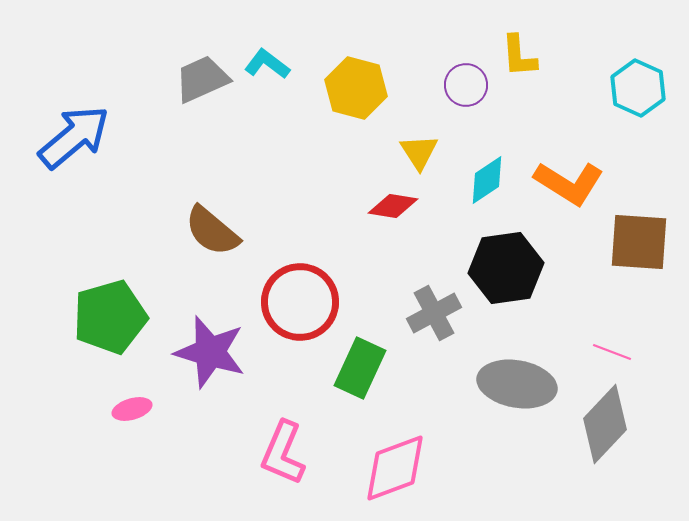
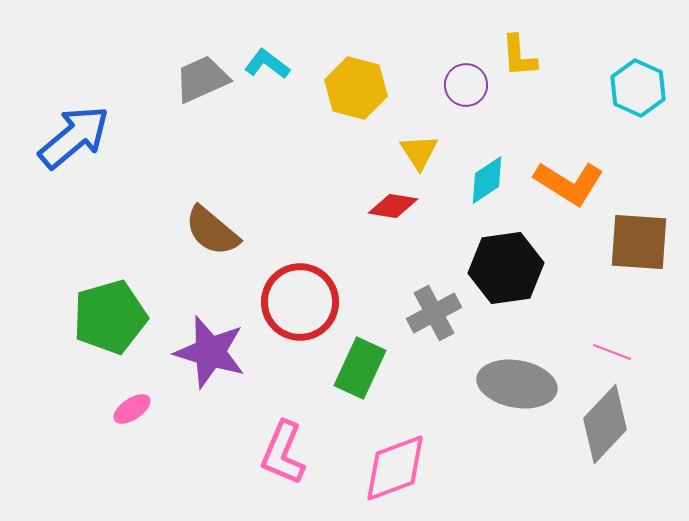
pink ellipse: rotated 18 degrees counterclockwise
